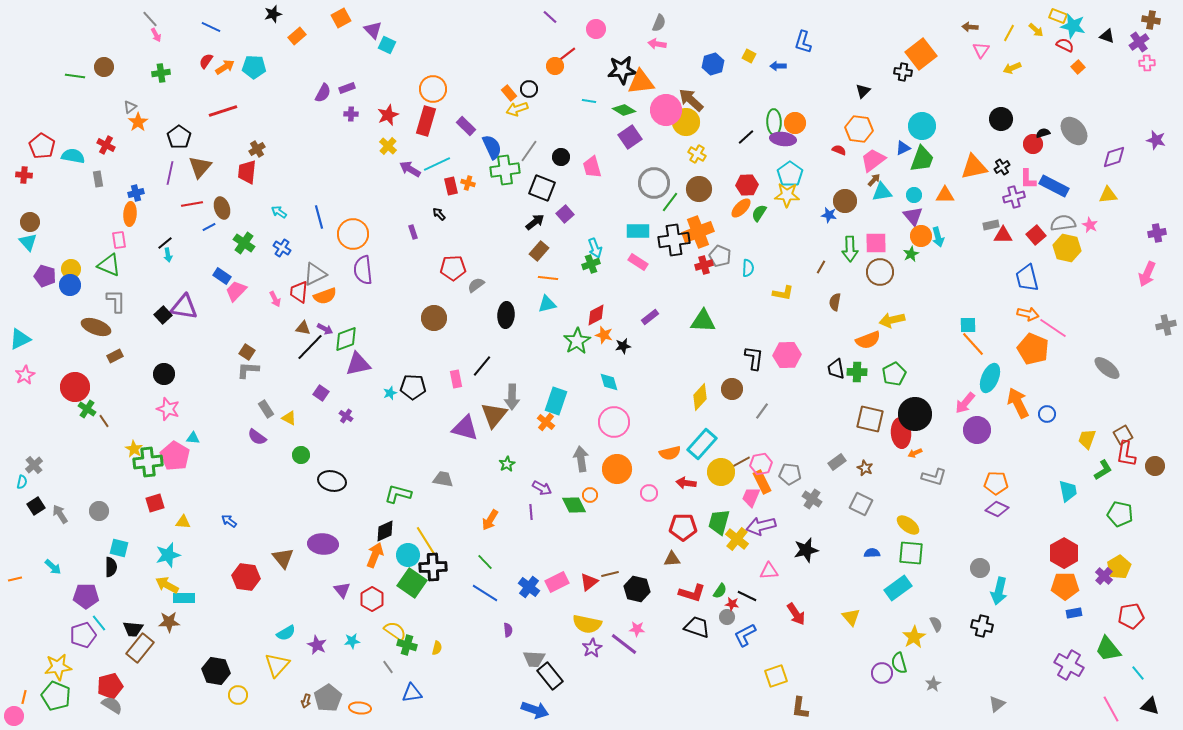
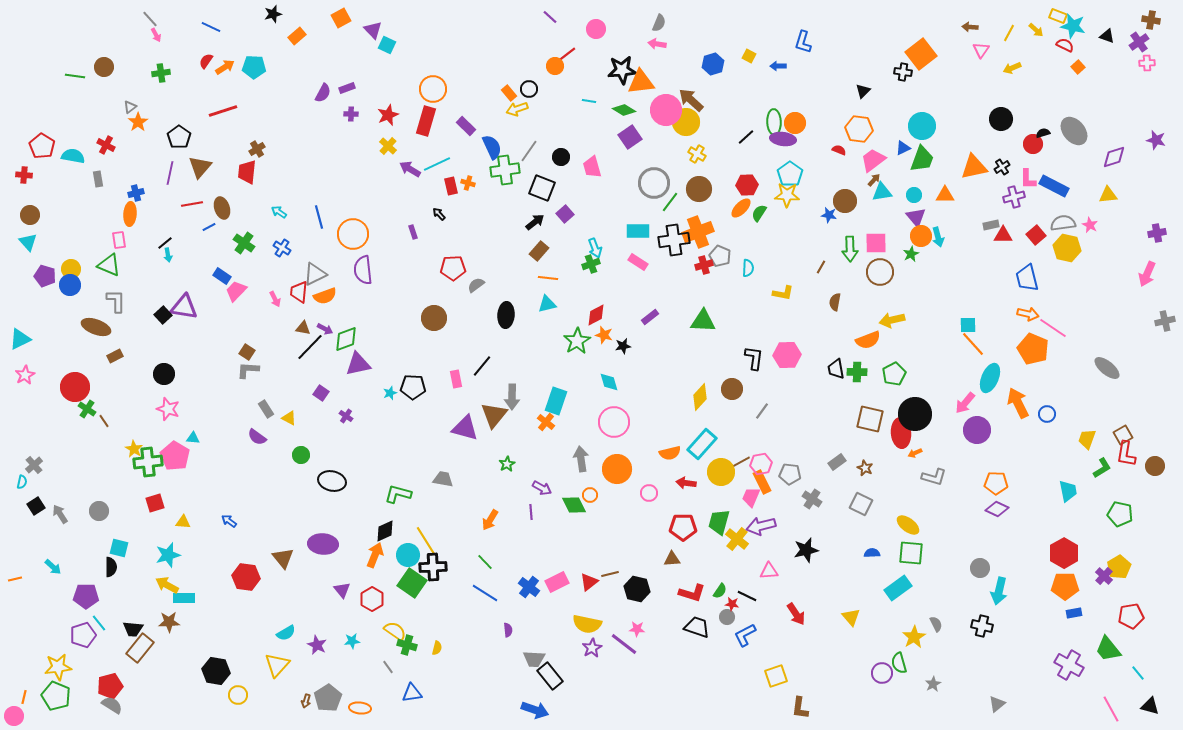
purple triangle at (913, 216): moved 3 px right, 1 px down
brown circle at (30, 222): moved 7 px up
gray cross at (1166, 325): moved 1 px left, 4 px up
green L-shape at (1103, 470): moved 1 px left, 2 px up
